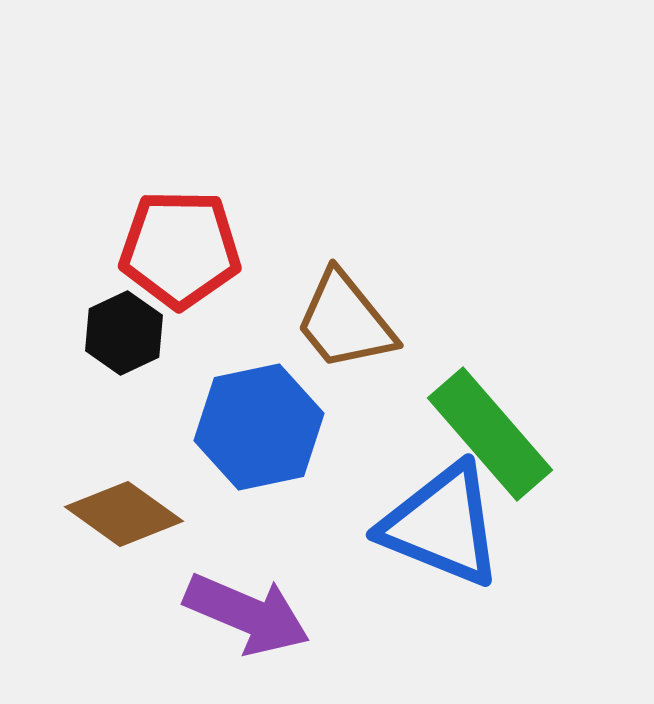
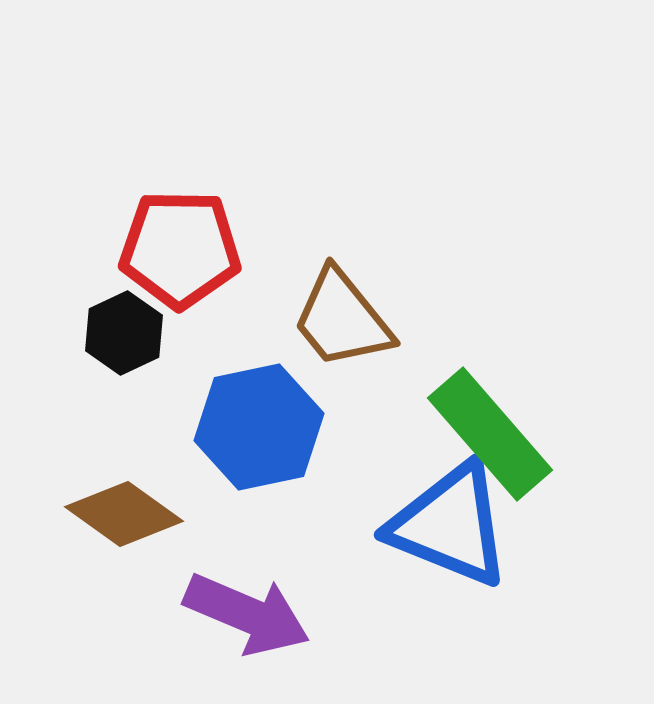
brown trapezoid: moved 3 px left, 2 px up
blue triangle: moved 8 px right
